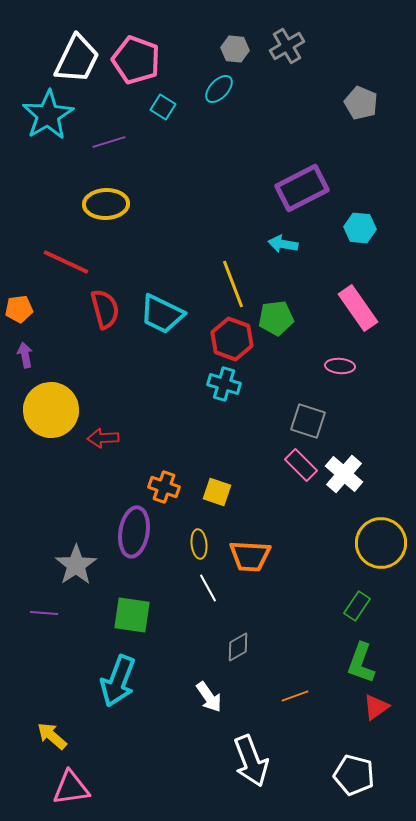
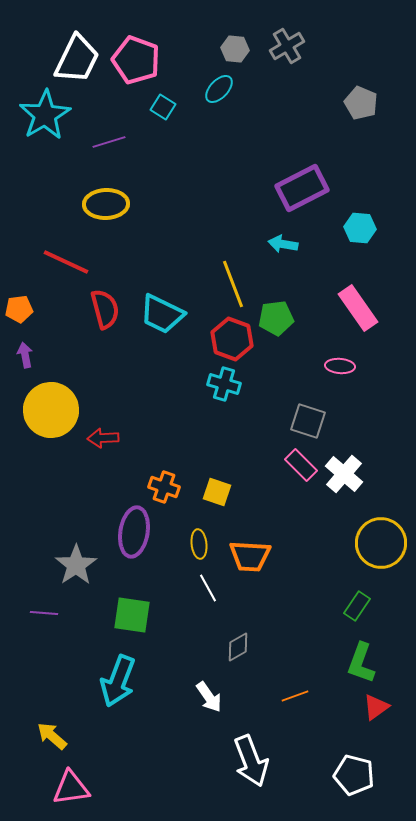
cyan star at (48, 115): moved 3 px left
